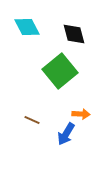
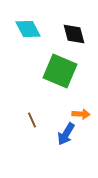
cyan diamond: moved 1 px right, 2 px down
green square: rotated 28 degrees counterclockwise
brown line: rotated 42 degrees clockwise
